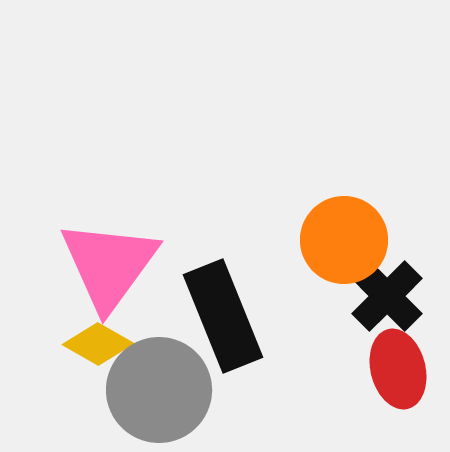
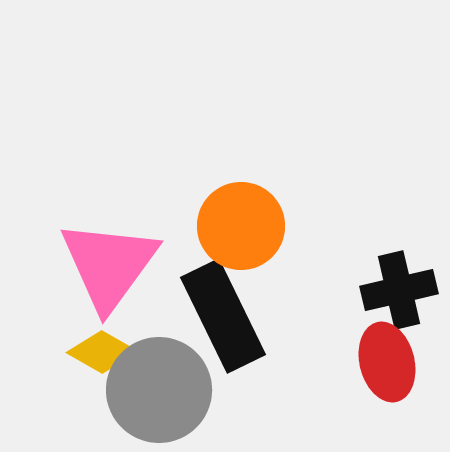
orange circle: moved 103 px left, 14 px up
black cross: moved 12 px right, 6 px up; rotated 32 degrees clockwise
black rectangle: rotated 4 degrees counterclockwise
yellow diamond: moved 4 px right, 8 px down
red ellipse: moved 11 px left, 7 px up
